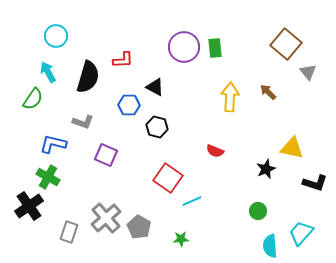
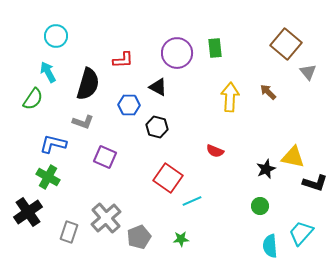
purple circle: moved 7 px left, 6 px down
black semicircle: moved 7 px down
black triangle: moved 3 px right
yellow triangle: moved 1 px right, 9 px down
purple square: moved 1 px left, 2 px down
black cross: moved 1 px left, 6 px down
green circle: moved 2 px right, 5 px up
gray pentagon: moved 10 px down; rotated 20 degrees clockwise
